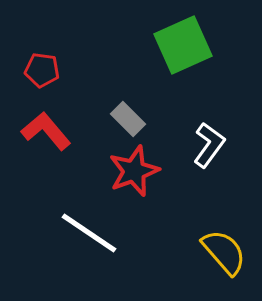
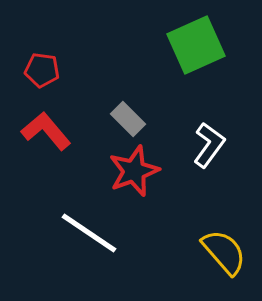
green square: moved 13 px right
